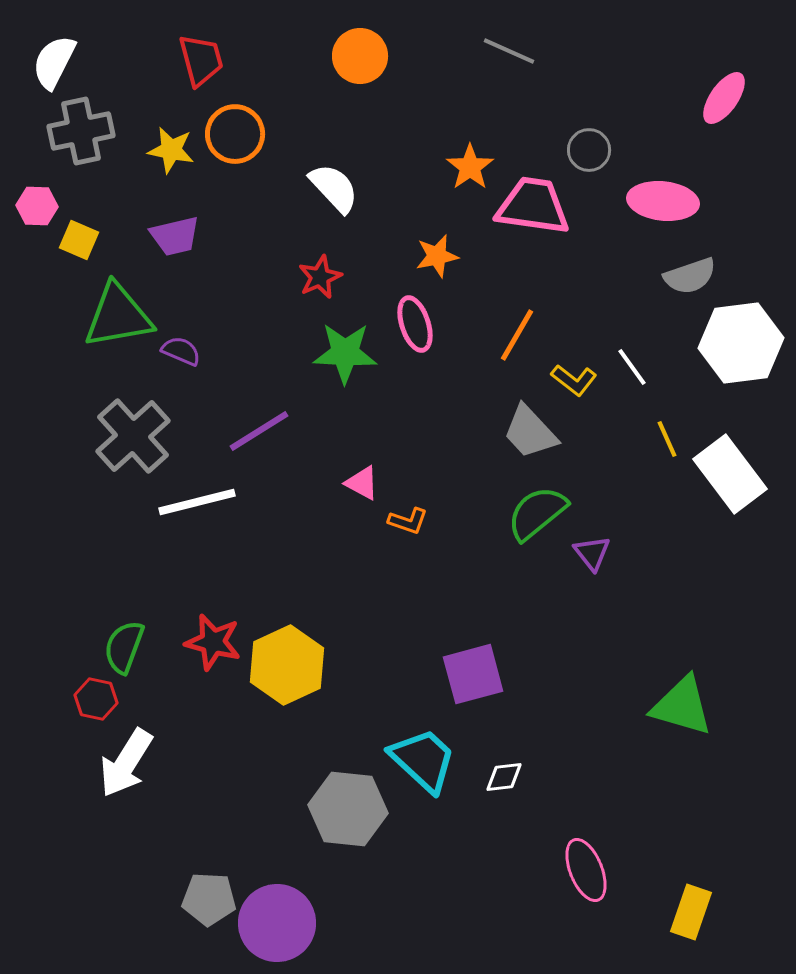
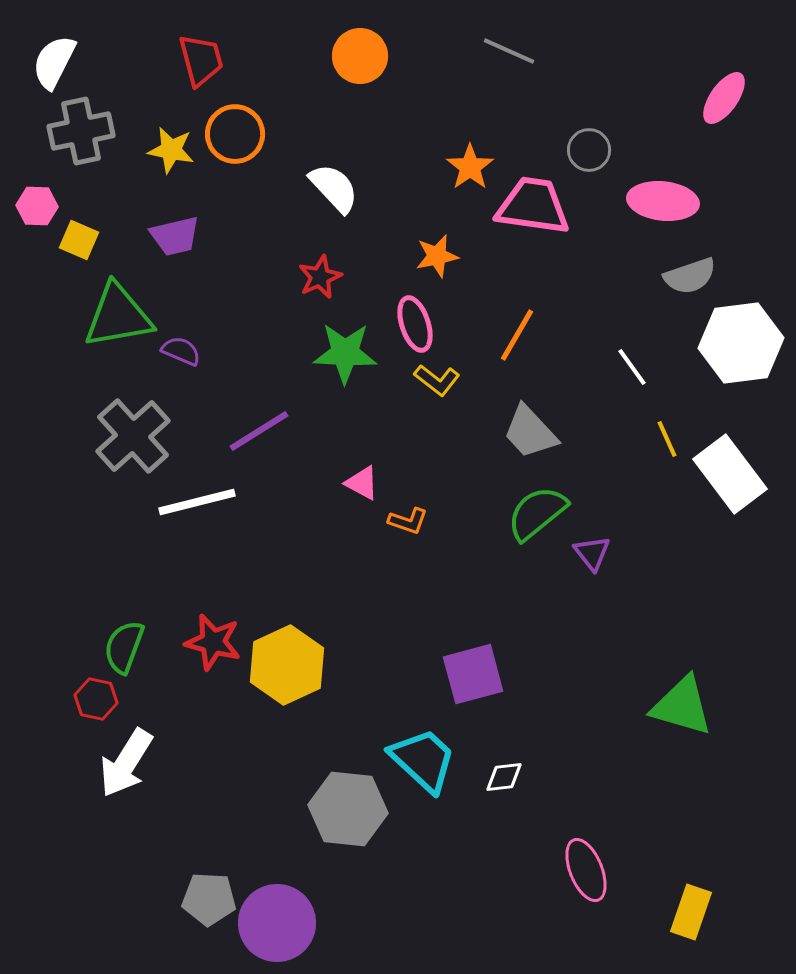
yellow L-shape at (574, 380): moved 137 px left
